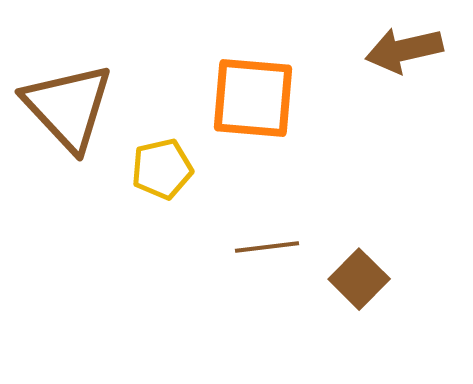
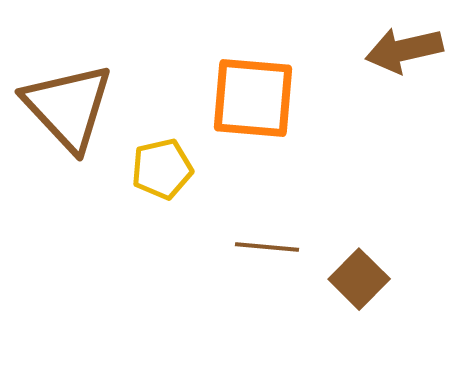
brown line: rotated 12 degrees clockwise
